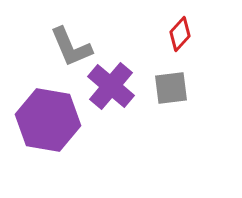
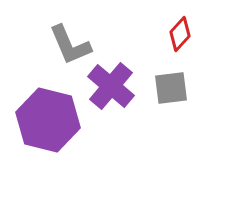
gray L-shape: moved 1 px left, 2 px up
purple hexagon: rotated 4 degrees clockwise
